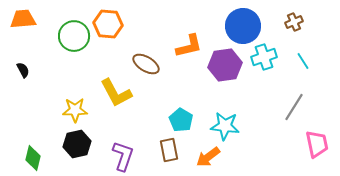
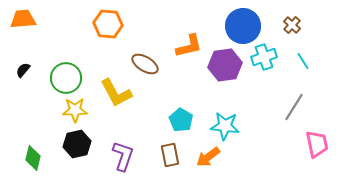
brown cross: moved 2 px left, 3 px down; rotated 24 degrees counterclockwise
green circle: moved 8 px left, 42 px down
brown ellipse: moved 1 px left
black semicircle: rotated 112 degrees counterclockwise
brown rectangle: moved 1 px right, 5 px down
